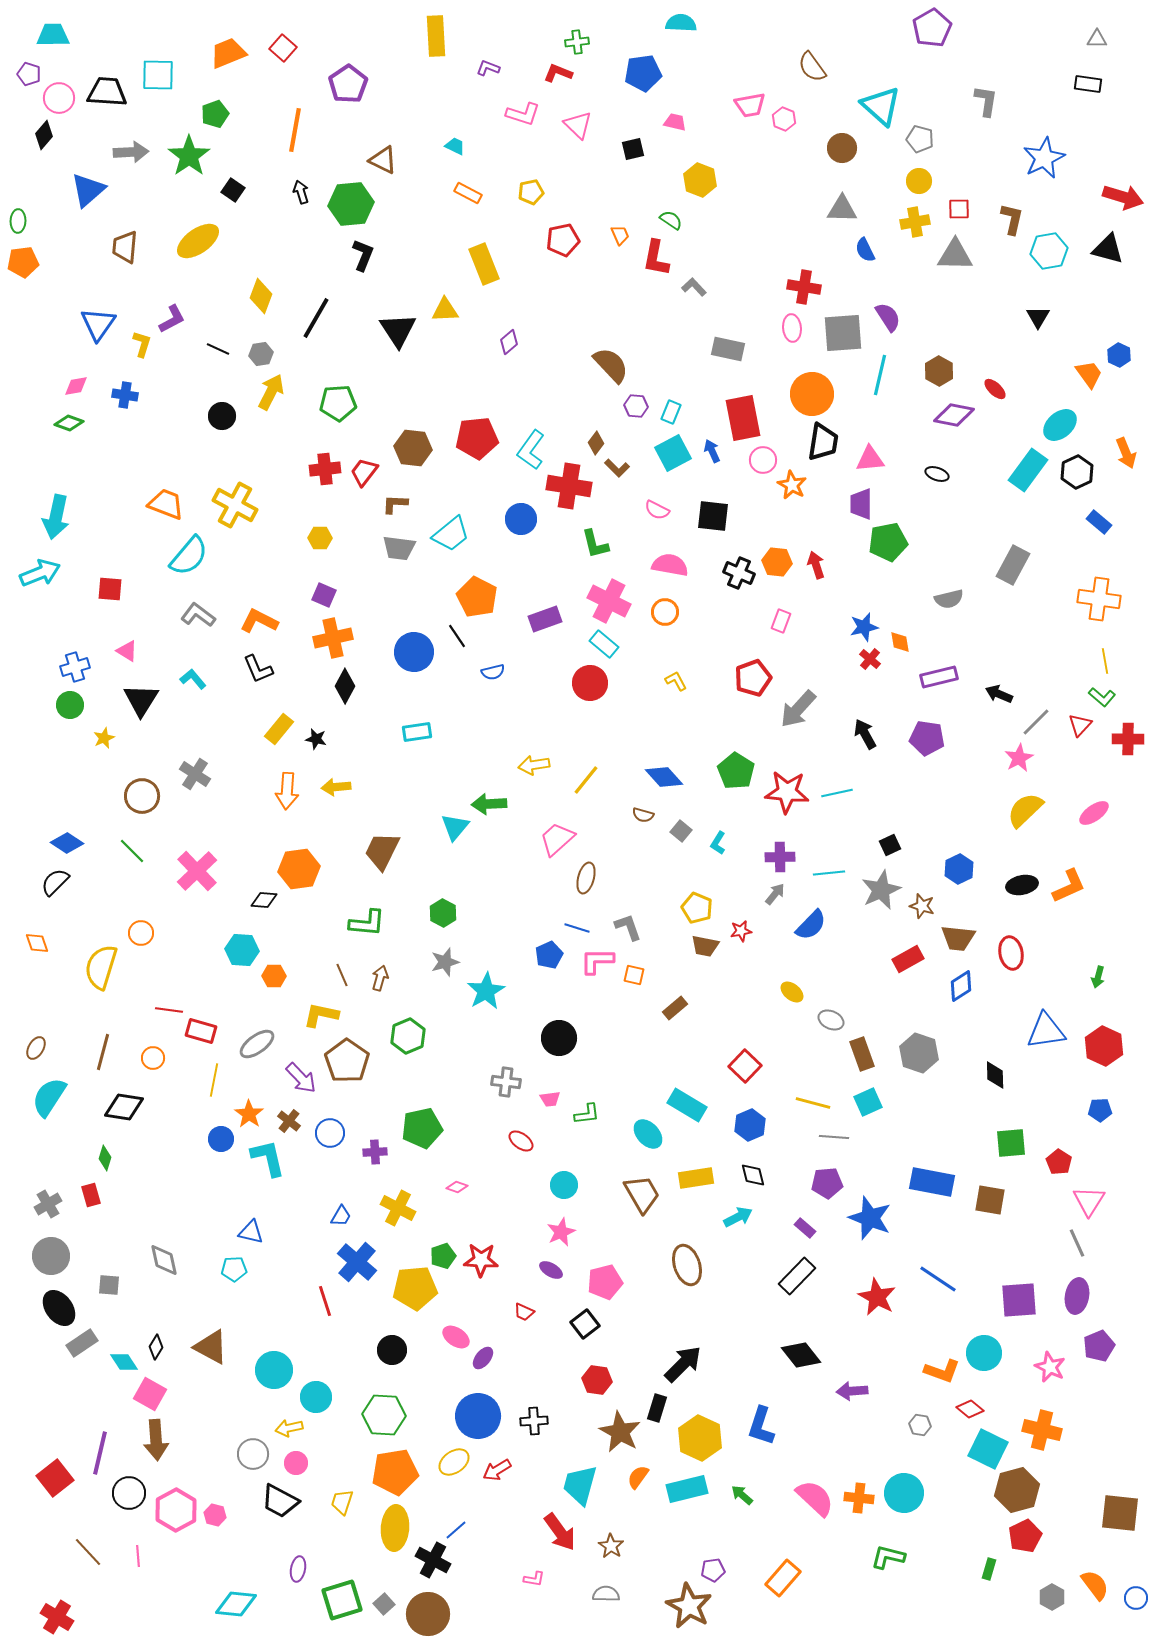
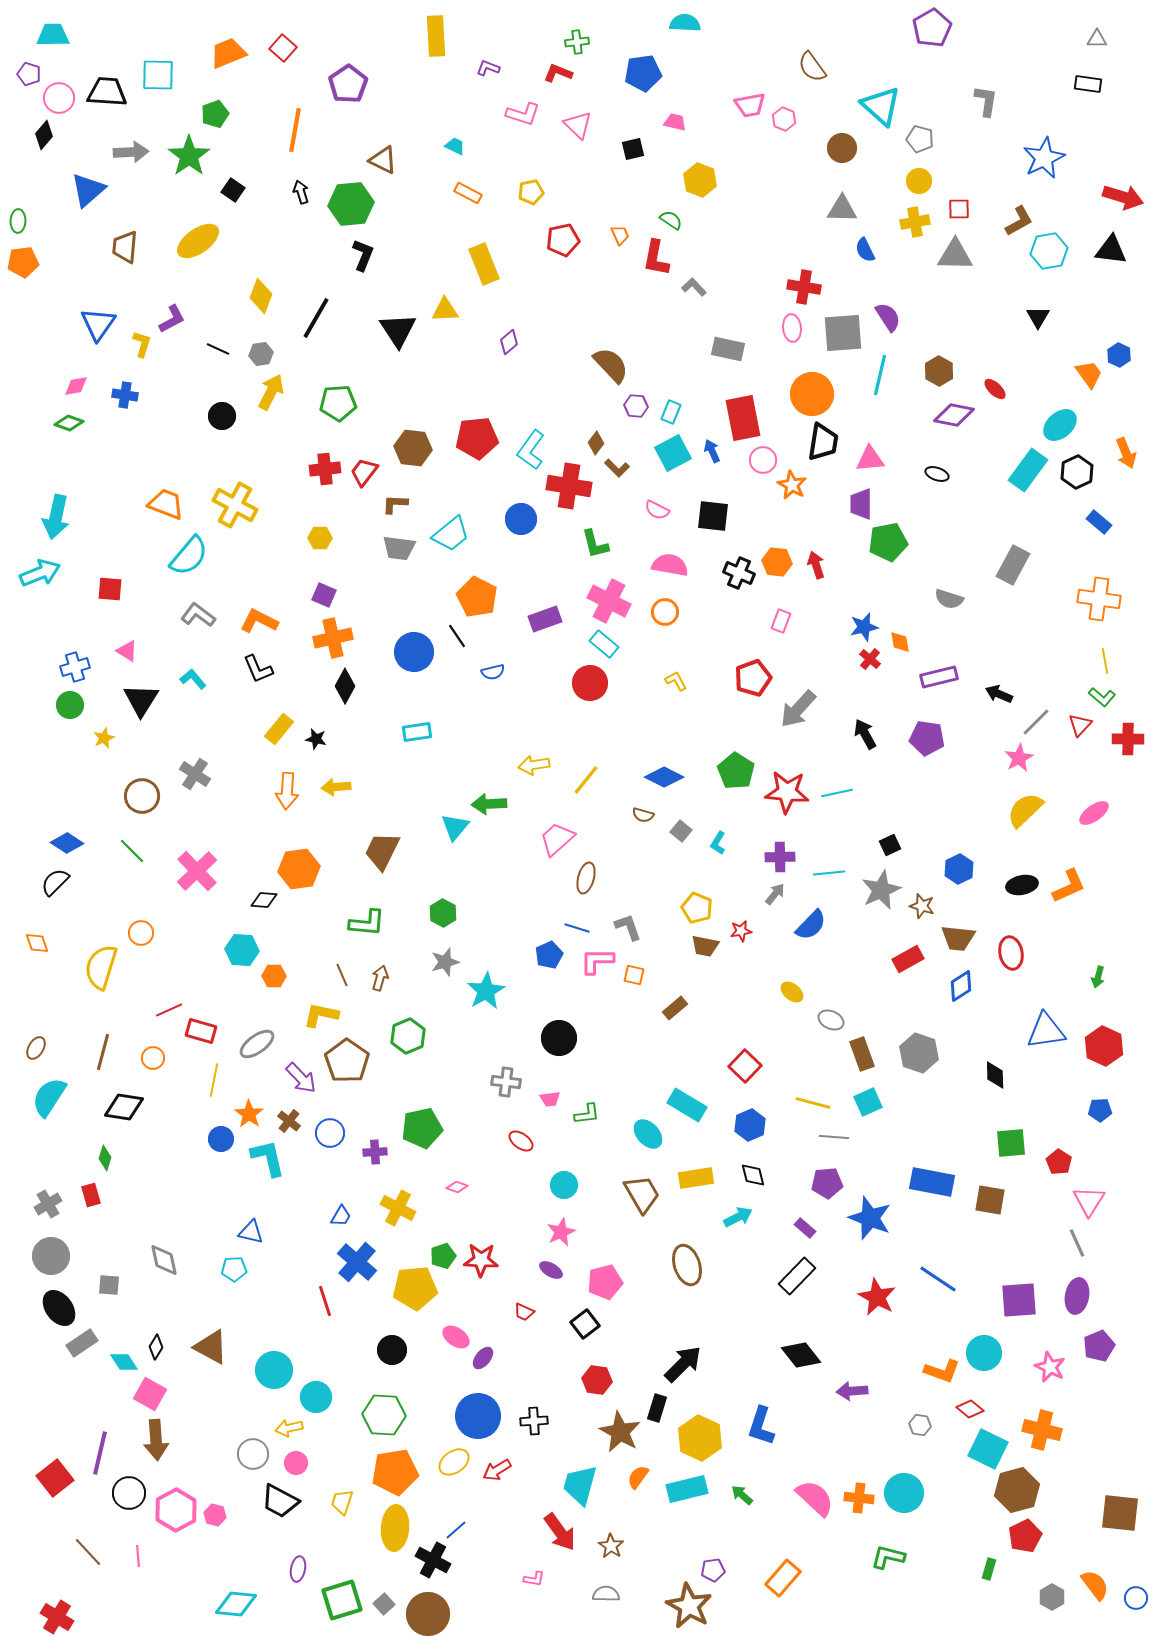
cyan semicircle at (681, 23): moved 4 px right
brown L-shape at (1012, 219): moved 7 px right, 2 px down; rotated 48 degrees clockwise
black triangle at (1108, 249): moved 3 px right, 1 px down; rotated 8 degrees counterclockwise
gray semicircle at (949, 599): rotated 32 degrees clockwise
blue diamond at (664, 777): rotated 21 degrees counterclockwise
red line at (169, 1010): rotated 32 degrees counterclockwise
